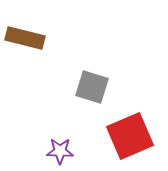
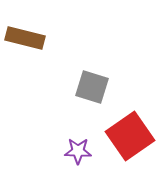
red square: rotated 12 degrees counterclockwise
purple star: moved 18 px right
